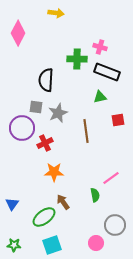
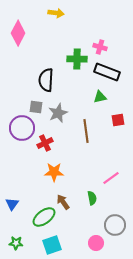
green semicircle: moved 3 px left, 3 px down
green star: moved 2 px right, 2 px up
